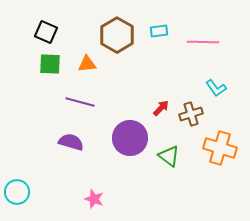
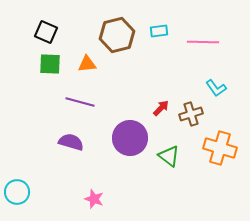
brown hexagon: rotated 16 degrees clockwise
